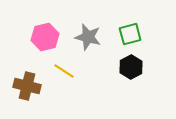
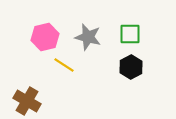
green square: rotated 15 degrees clockwise
yellow line: moved 6 px up
brown cross: moved 15 px down; rotated 16 degrees clockwise
